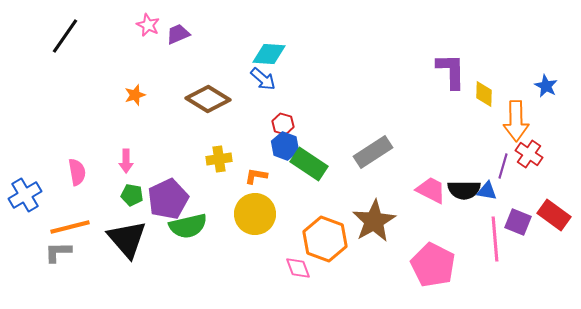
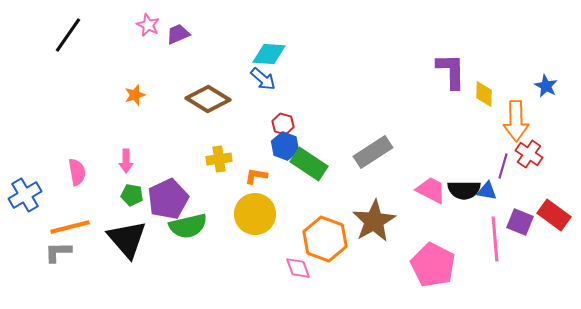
black line: moved 3 px right, 1 px up
purple square: moved 2 px right
